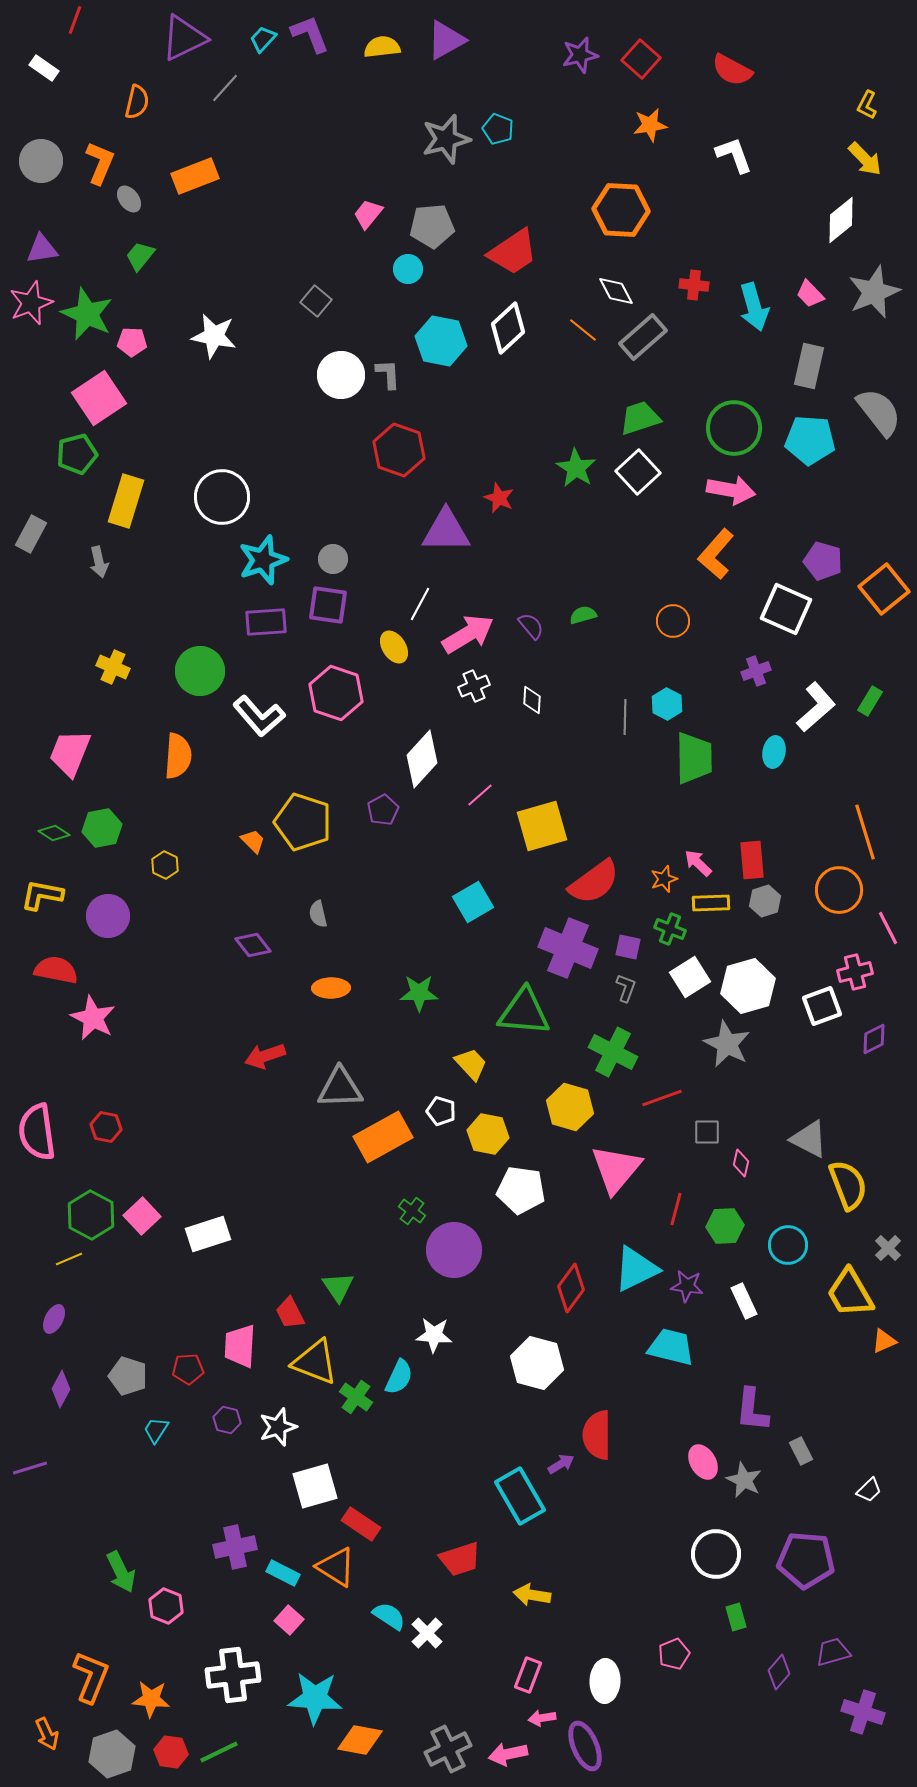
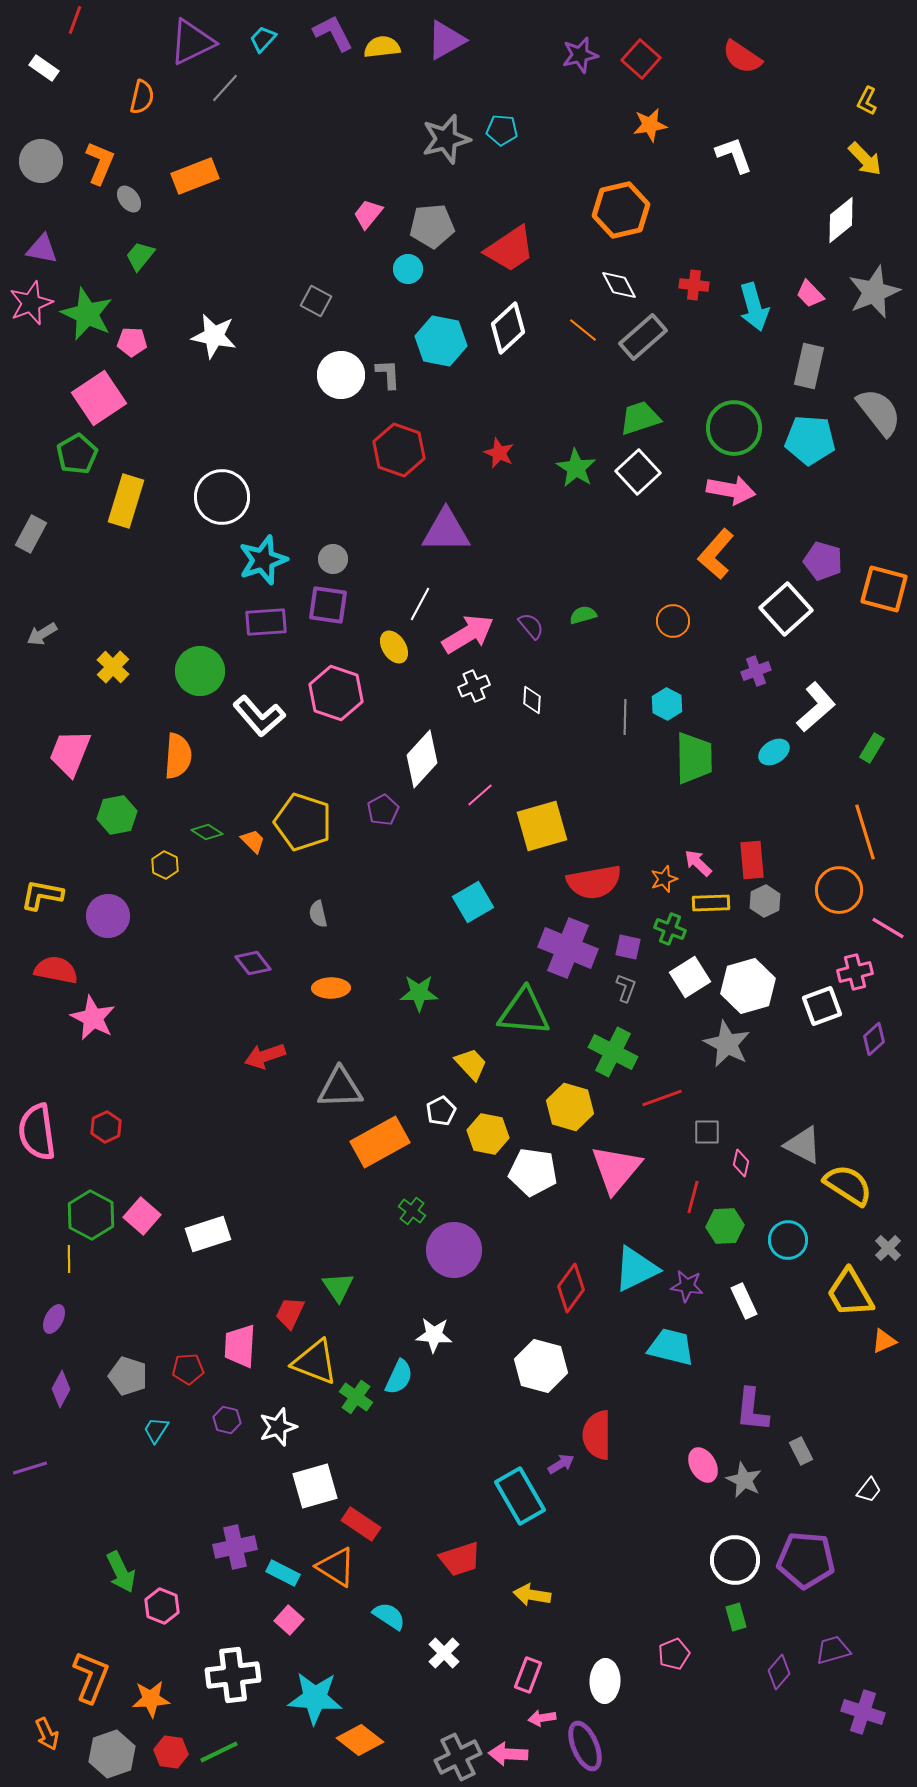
purple L-shape at (310, 34): moved 23 px right, 1 px up; rotated 6 degrees counterclockwise
purple triangle at (184, 38): moved 8 px right, 4 px down
red semicircle at (732, 70): moved 10 px right, 13 px up; rotated 6 degrees clockwise
orange semicircle at (137, 102): moved 5 px right, 5 px up
yellow L-shape at (867, 105): moved 4 px up
cyan pentagon at (498, 129): moved 4 px right, 1 px down; rotated 16 degrees counterclockwise
orange hexagon at (621, 210): rotated 16 degrees counterclockwise
purple triangle at (42, 249): rotated 20 degrees clockwise
red trapezoid at (513, 252): moved 3 px left, 3 px up
white diamond at (616, 291): moved 3 px right, 6 px up
gray square at (316, 301): rotated 12 degrees counterclockwise
green pentagon at (77, 454): rotated 15 degrees counterclockwise
red star at (499, 498): moved 45 px up
gray arrow at (99, 562): moved 57 px left, 72 px down; rotated 72 degrees clockwise
orange square at (884, 589): rotated 36 degrees counterclockwise
white square at (786, 609): rotated 24 degrees clockwise
yellow cross at (113, 667): rotated 20 degrees clockwise
green rectangle at (870, 701): moved 2 px right, 47 px down
cyan ellipse at (774, 752): rotated 48 degrees clockwise
green hexagon at (102, 828): moved 15 px right, 13 px up
green diamond at (54, 833): moved 153 px right, 1 px up
red semicircle at (594, 882): rotated 26 degrees clockwise
gray hexagon at (765, 901): rotated 8 degrees counterclockwise
pink line at (888, 928): rotated 32 degrees counterclockwise
purple diamond at (253, 945): moved 18 px down
purple diamond at (874, 1039): rotated 16 degrees counterclockwise
white pentagon at (441, 1111): rotated 28 degrees clockwise
red hexagon at (106, 1127): rotated 24 degrees clockwise
orange rectangle at (383, 1137): moved 3 px left, 5 px down
gray triangle at (809, 1139): moved 6 px left, 6 px down
yellow semicircle at (848, 1185): rotated 36 degrees counterclockwise
white pentagon at (521, 1190): moved 12 px right, 18 px up
red line at (676, 1209): moved 17 px right, 12 px up
pink square at (142, 1216): rotated 6 degrees counterclockwise
cyan circle at (788, 1245): moved 5 px up
yellow line at (69, 1259): rotated 68 degrees counterclockwise
red trapezoid at (290, 1313): rotated 52 degrees clockwise
white hexagon at (537, 1363): moved 4 px right, 3 px down
pink ellipse at (703, 1462): moved 3 px down
white trapezoid at (869, 1490): rotated 8 degrees counterclockwise
white circle at (716, 1554): moved 19 px right, 6 px down
pink hexagon at (166, 1606): moved 4 px left
white cross at (427, 1633): moved 17 px right, 20 px down
purple trapezoid at (833, 1652): moved 2 px up
orange star at (151, 1699): rotated 9 degrees counterclockwise
orange diamond at (360, 1740): rotated 27 degrees clockwise
gray cross at (448, 1749): moved 10 px right, 8 px down
pink arrow at (508, 1754): rotated 15 degrees clockwise
